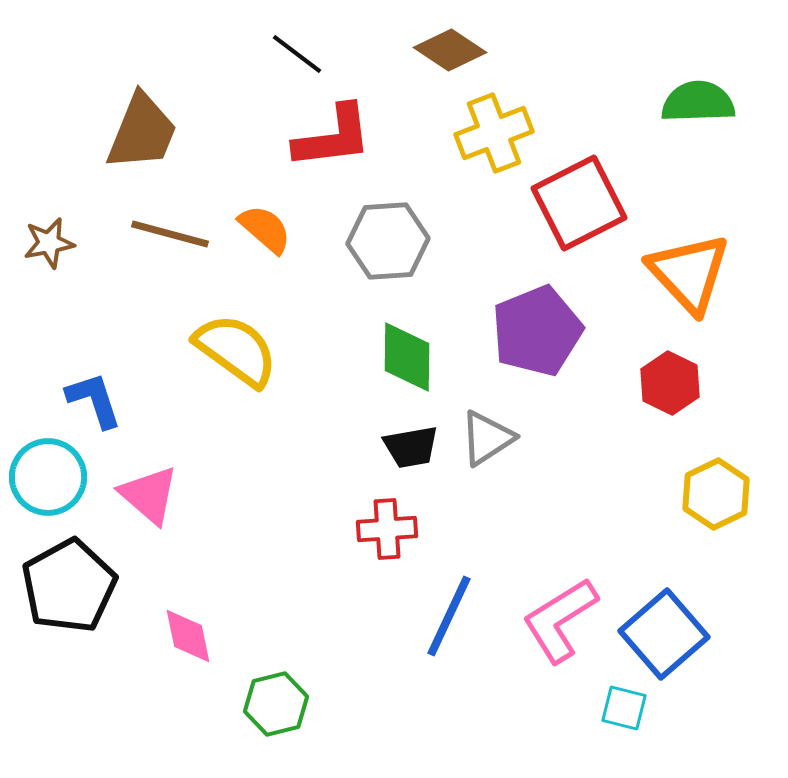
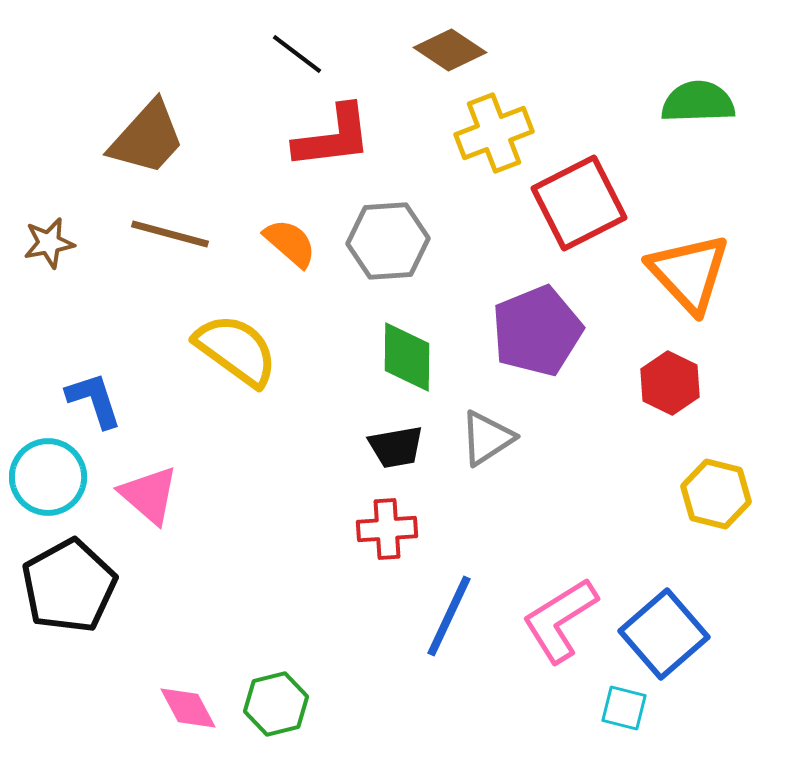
brown trapezoid: moved 5 px right, 6 px down; rotated 20 degrees clockwise
orange semicircle: moved 25 px right, 14 px down
black trapezoid: moved 15 px left
yellow hexagon: rotated 20 degrees counterclockwise
pink diamond: moved 72 px down; rotated 16 degrees counterclockwise
